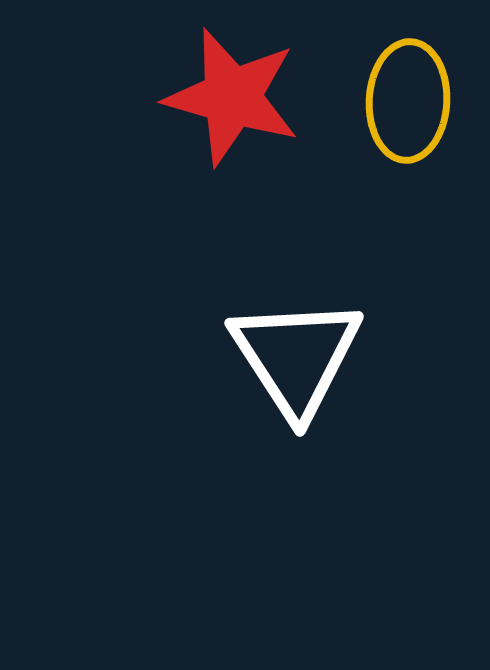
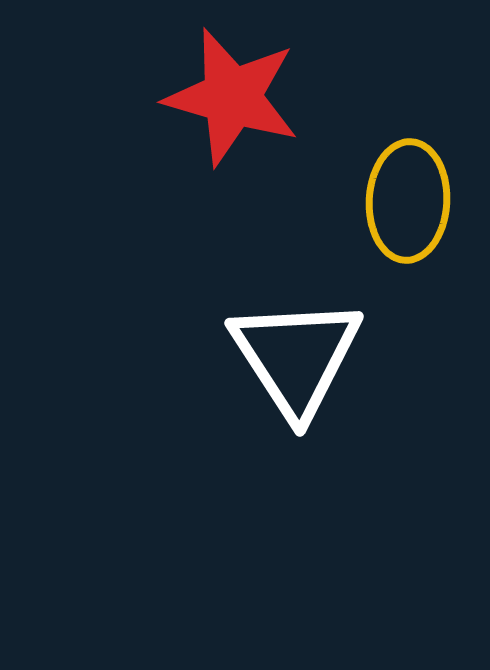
yellow ellipse: moved 100 px down
